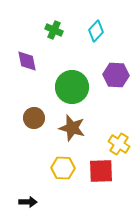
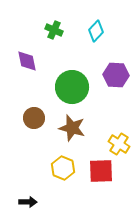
yellow hexagon: rotated 20 degrees clockwise
